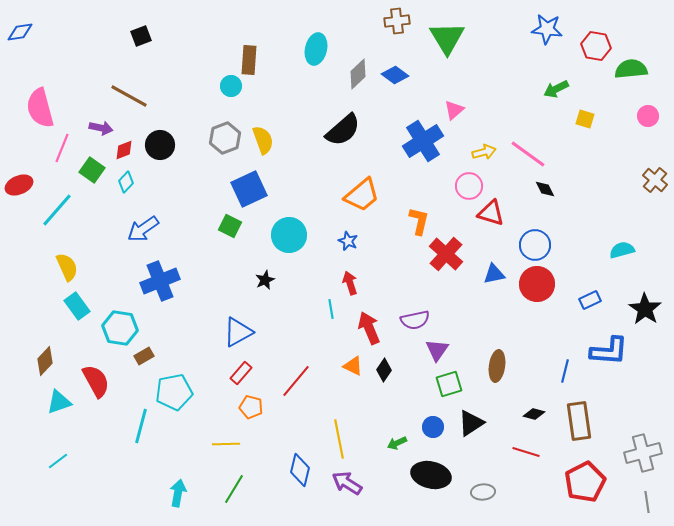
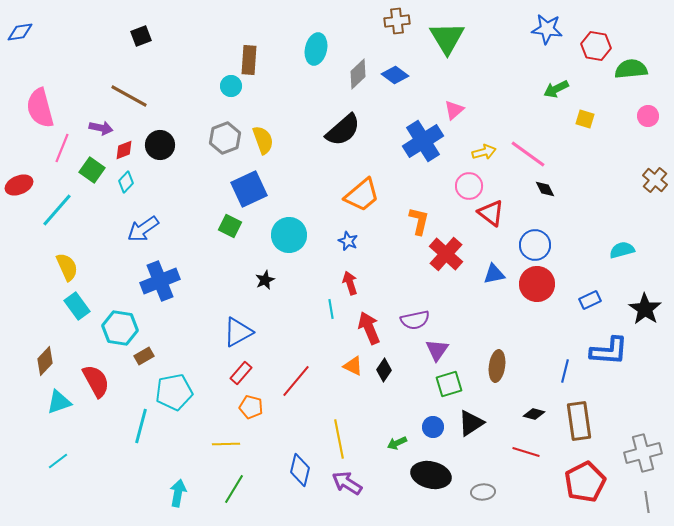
red triangle at (491, 213): rotated 20 degrees clockwise
